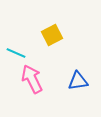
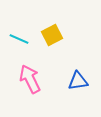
cyan line: moved 3 px right, 14 px up
pink arrow: moved 2 px left
